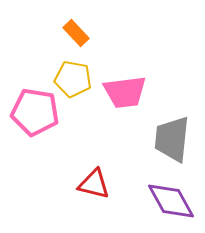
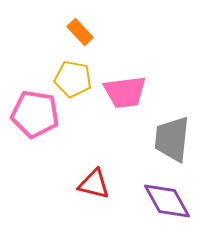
orange rectangle: moved 4 px right, 1 px up
pink pentagon: moved 2 px down
purple diamond: moved 4 px left
